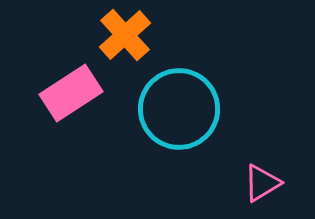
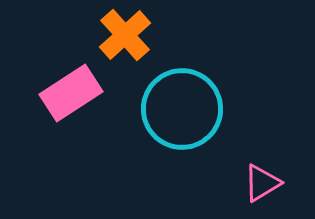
cyan circle: moved 3 px right
